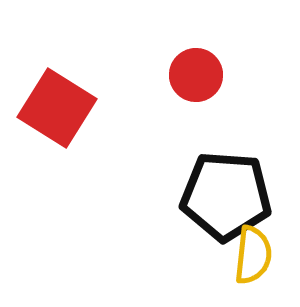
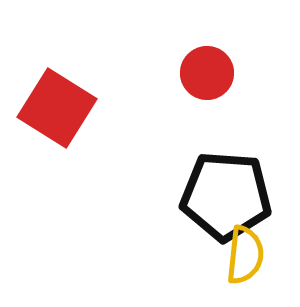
red circle: moved 11 px right, 2 px up
yellow semicircle: moved 8 px left
